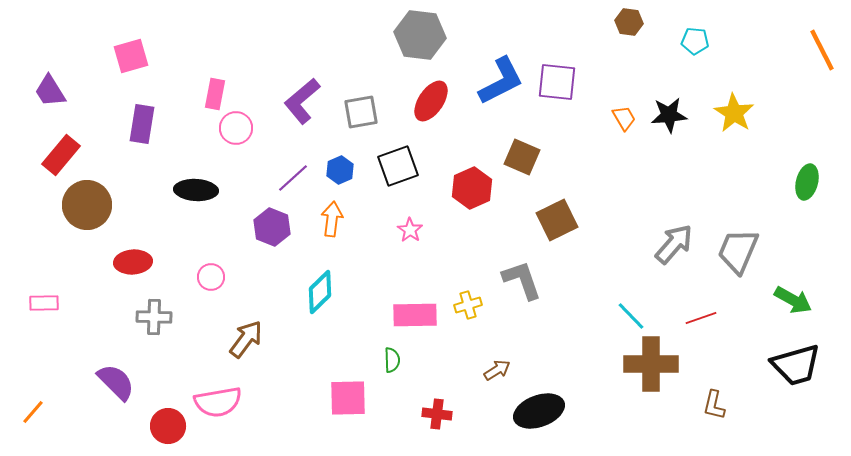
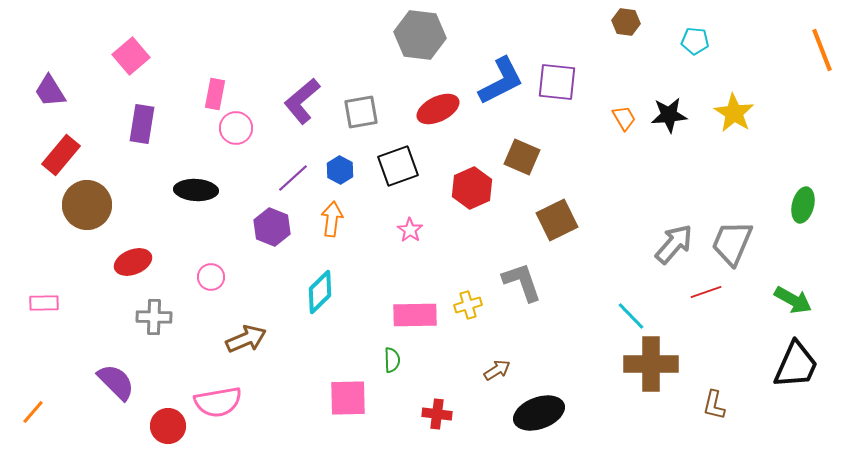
brown hexagon at (629, 22): moved 3 px left
orange line at (822, 50): rotated 6 degrees clockwise
pink square at (131, 56): rotated 24 degrees counterclockwise
red ellipse at (431, 101): moved 7 px right, 8 px down; rotated 30 degrees clockwise
blue hexagon at (340, 170): rotated 8 degrees counterclockwise
green ellipse at (807, 182): moved 4 px left, 23 px down
gray trapezoid at (738, 251): moved 6 px left, 8 px up
red ellipse at (133, 262): rotated 18 degrees counterclockwise
gray L-shape at (522, 280): moved 2 px down
red line at (701, 318): moved 5 px right, 26 px up
brown arrow at (246, 339): rotated 30 degrees clockwise
black trapezoid at (796, 365): rotated 50 degrees counterclockwise
black ellipse at (539, 411): moved 2 px down
